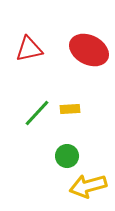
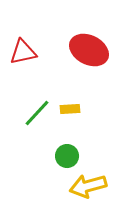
red triangle: moved 6 px left, 3 px down
